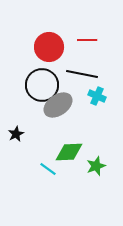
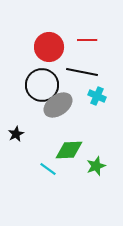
black line: moved 2 px up
green diamond: moved 2 px up
